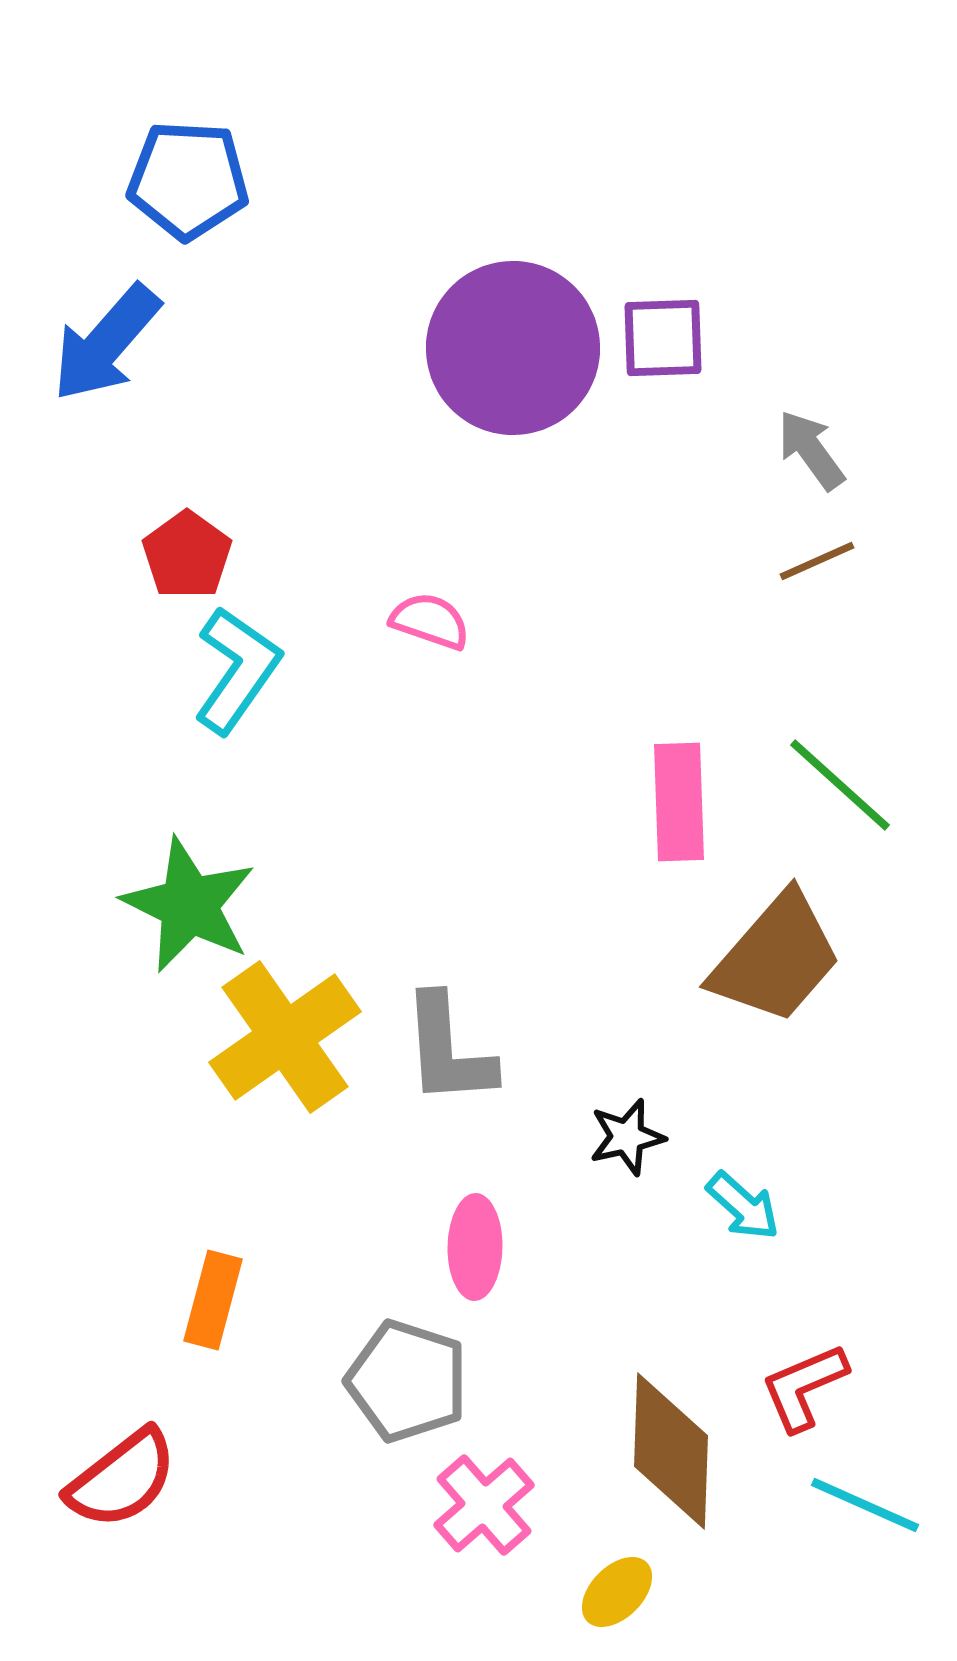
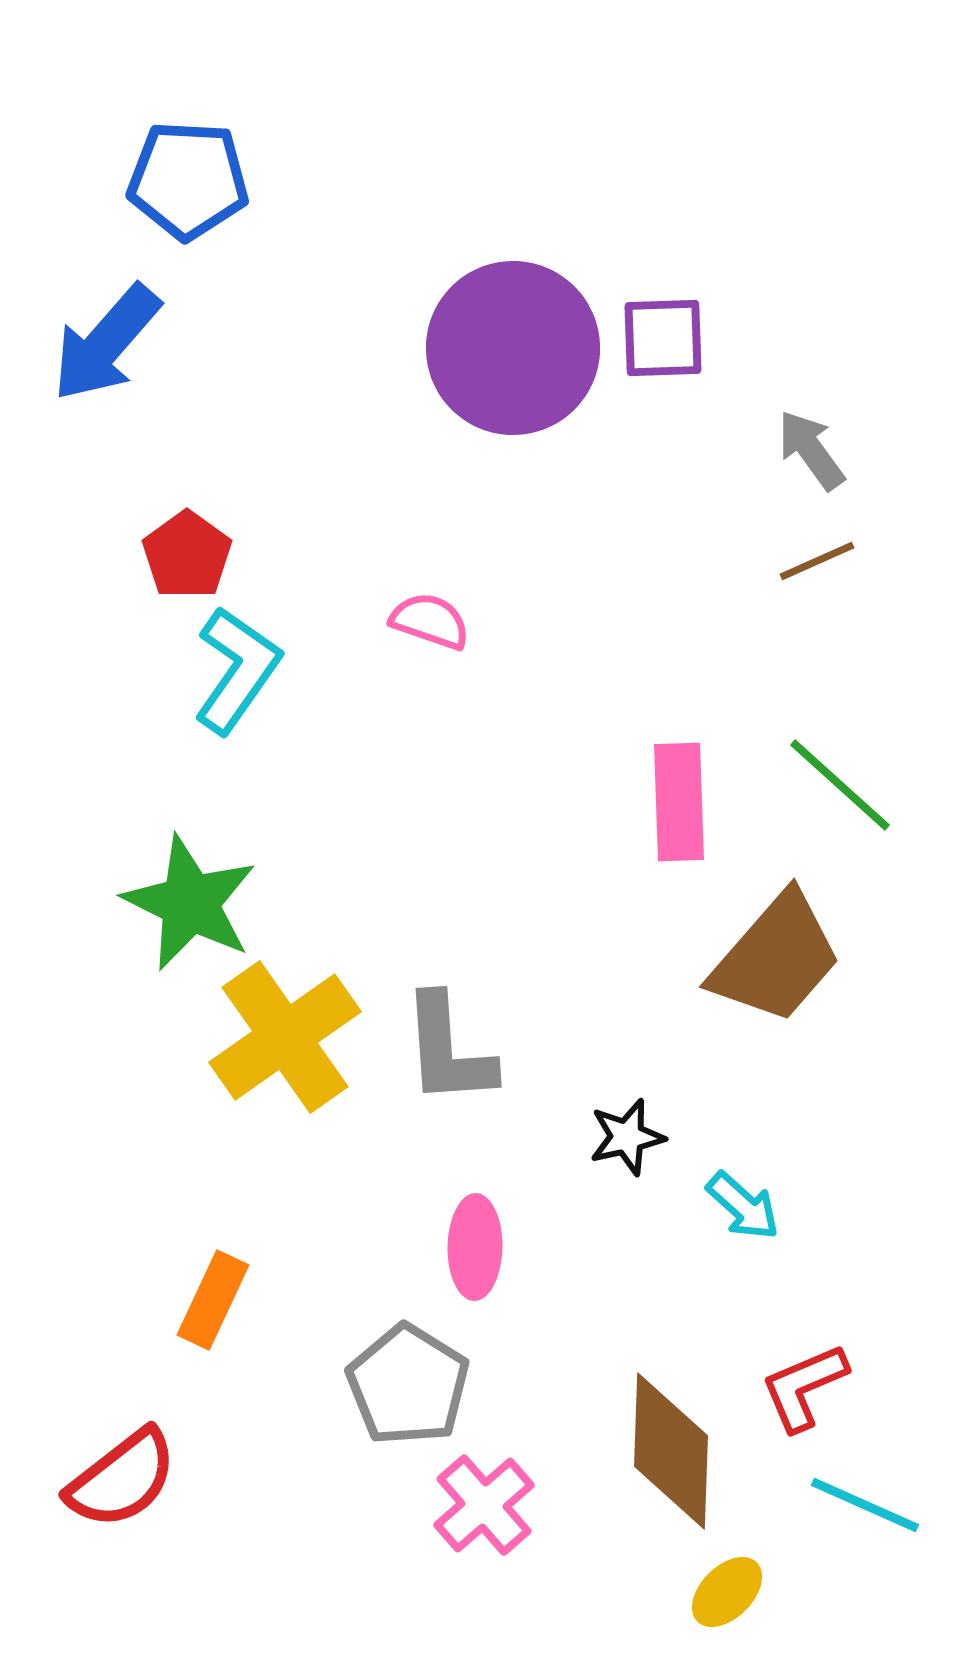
green star: moved 1 px right, 2 px up
orange rectangle: rotated 10 degrees clockwise
gray pentagon: moved 1 px right, 4 px down; rotated 14 degrees clockwise
yellow ellipse: moved 110 px right
